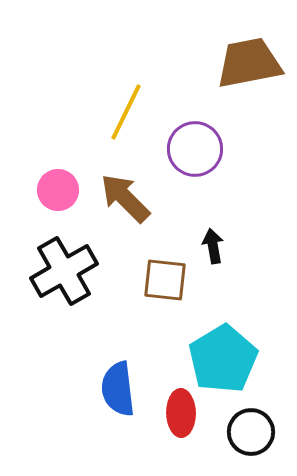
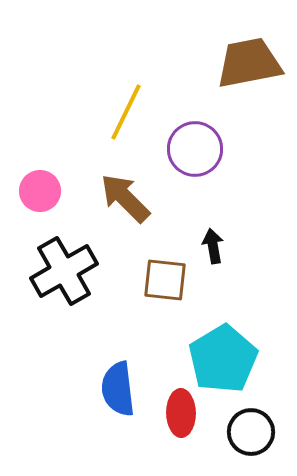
pink circle: moved 18 px left, 1 px down
